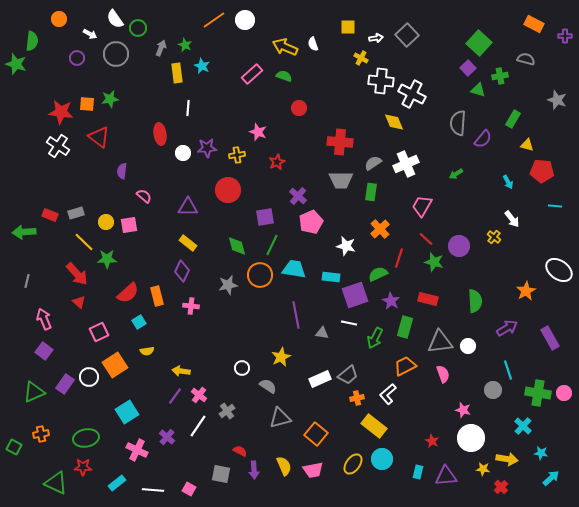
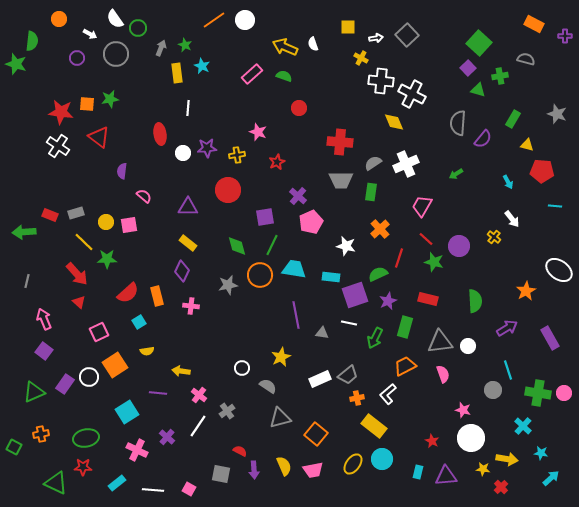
gray star at (557, 100): moved 14 px down
purple star at (391, 301): moved 3 px left; rotated 18 degrees clockwise
purple line at (175, 396): moved 17 px left, 3 px up; rotated 60 degrees clockwise
